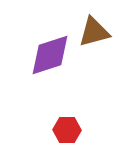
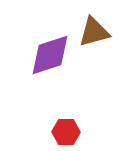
red hexagon: moved 1 px left, 2 px down
